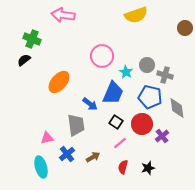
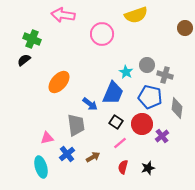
pink circle: moved 22 px up
gray diamond: rotated 15 degrees clockwise
